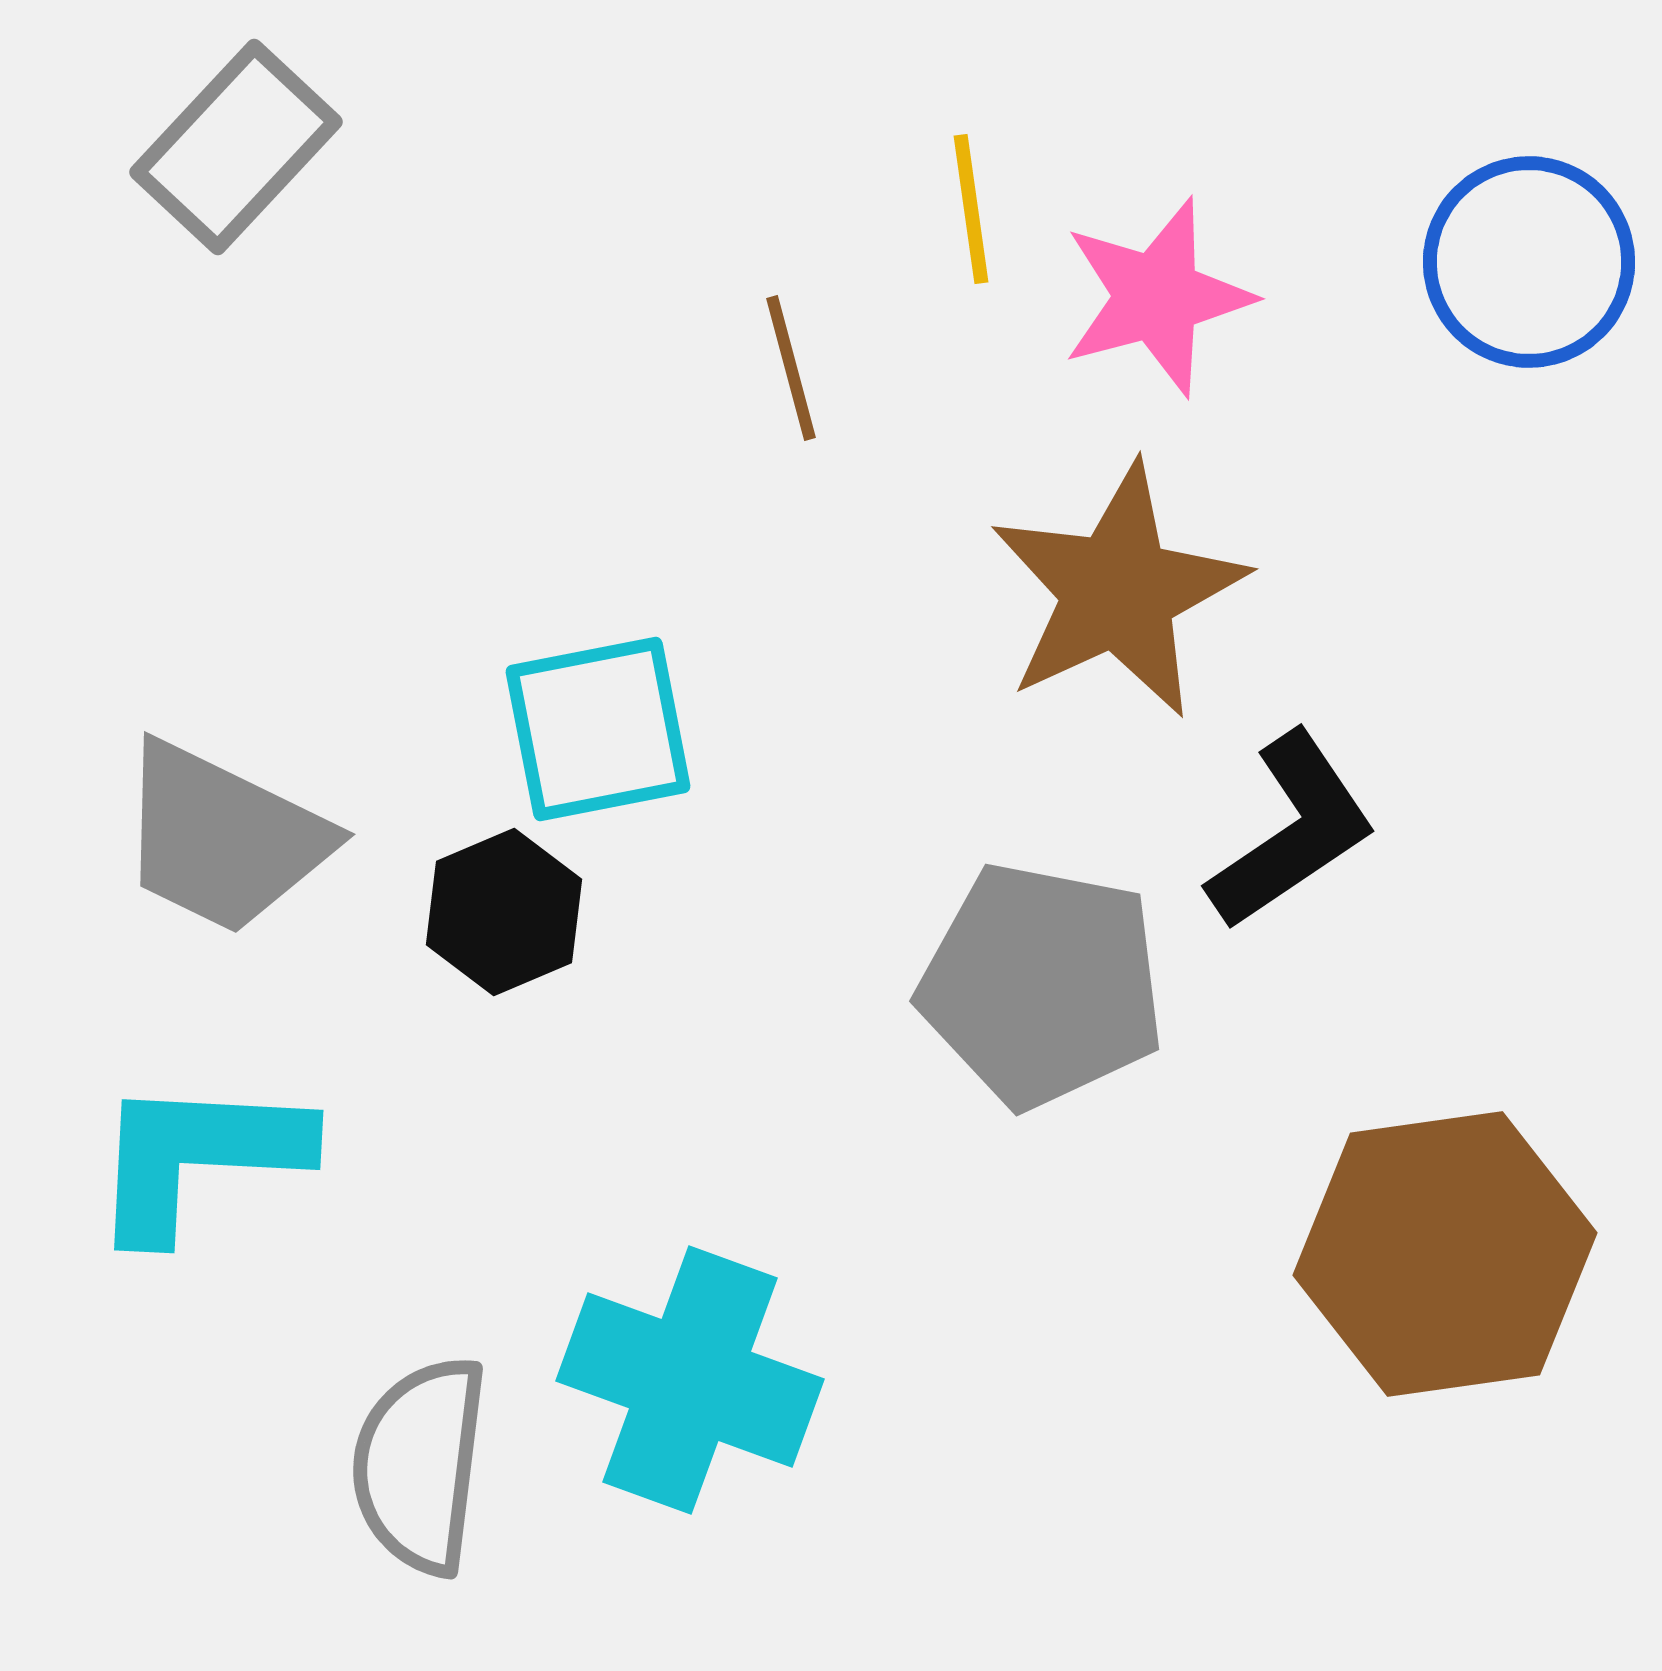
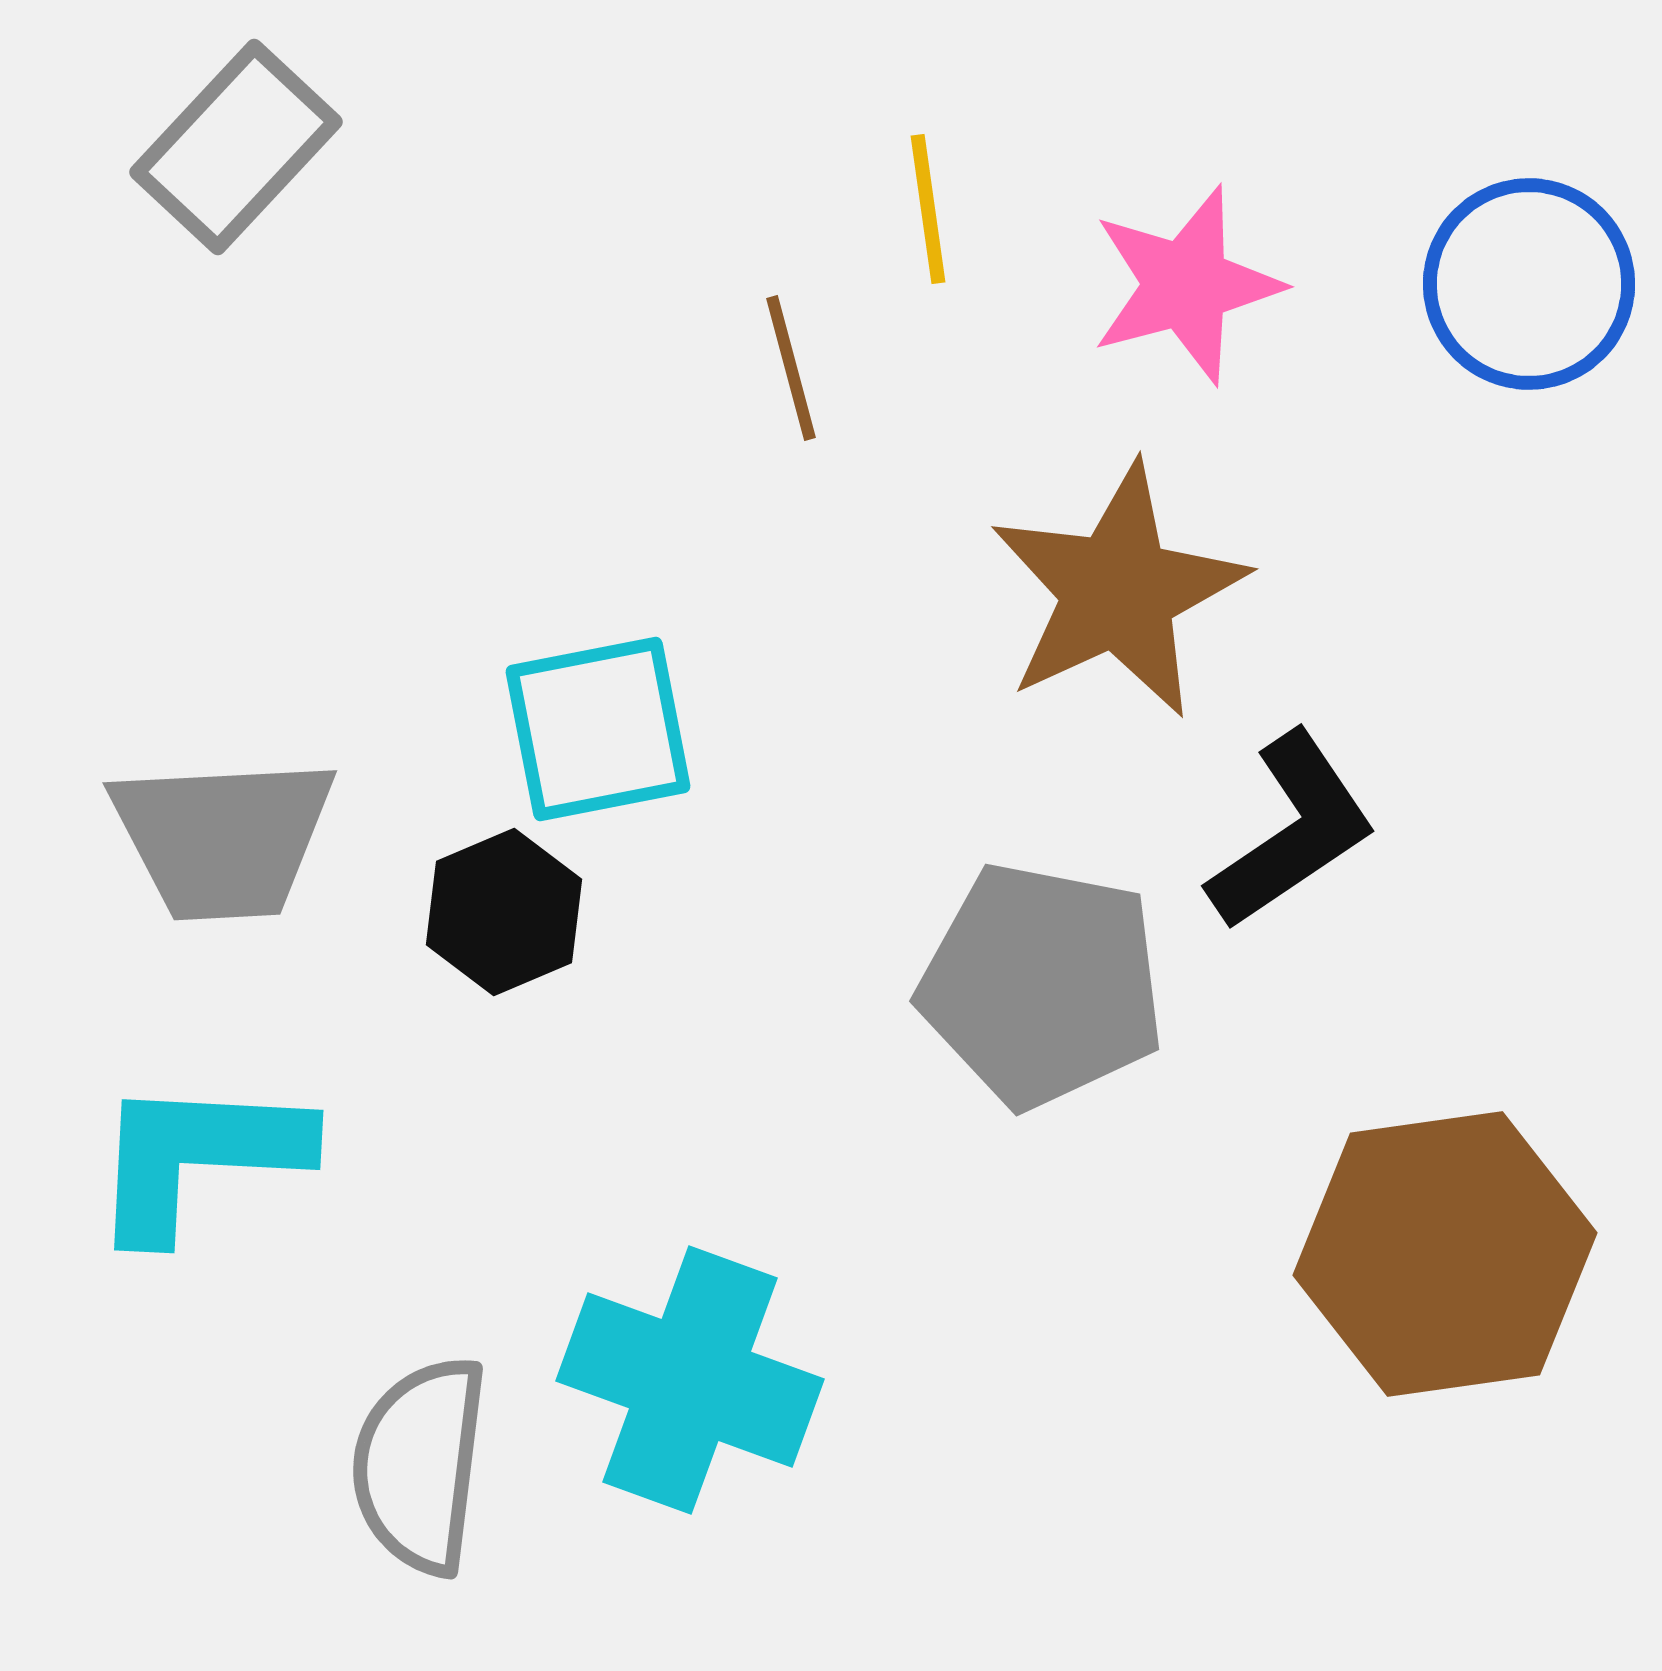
yellow line: moved 43 px left
blue circle: moved 22 px down
pink star: moved 29 px right, 12 px up
gray trapezoid: rotated 29 degrees counterclockwise
